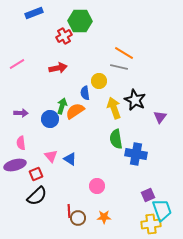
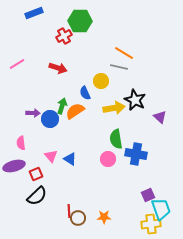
red arrow: rotated 30 degrees clockwise
yellow circle: moved 2 px right
blue semicircle: rotated 16 degrees counterclockwise
yellow arrow: rotated 100 degrees clockwise
purple arrow: moved 12 px right
purple triangle: rotated 24 degrees counterclockwise
purple ellipse: moved 1 px left, 1 px down
pink circle: moved 11 px right, 27 px up
cyan trapezoid: moved 1 px left, 1 px up
